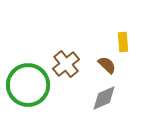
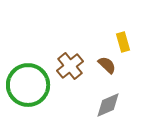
yellow rectangle: rotated 12 degrees counterclockwise
brown cross: moved 4 px right, 2 px down
gray diamond: moved 4 px right, 7 px down
